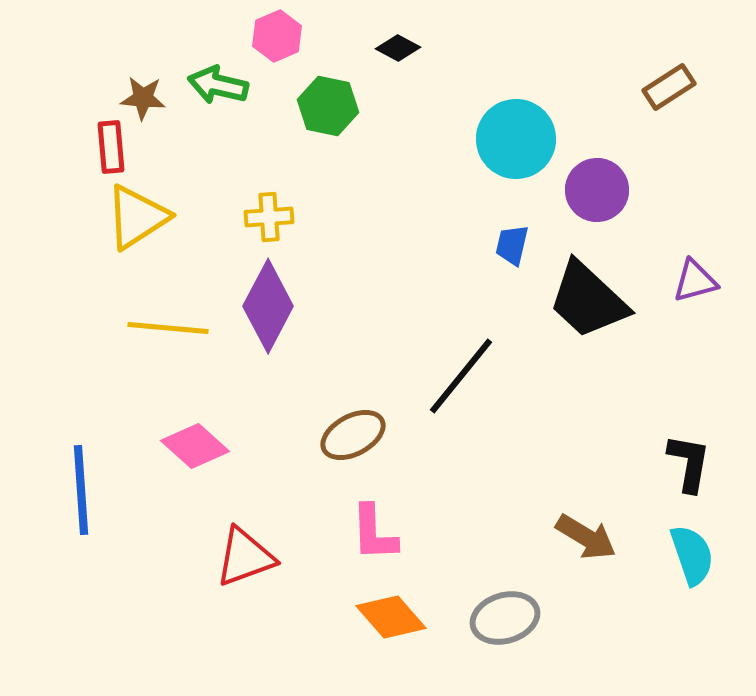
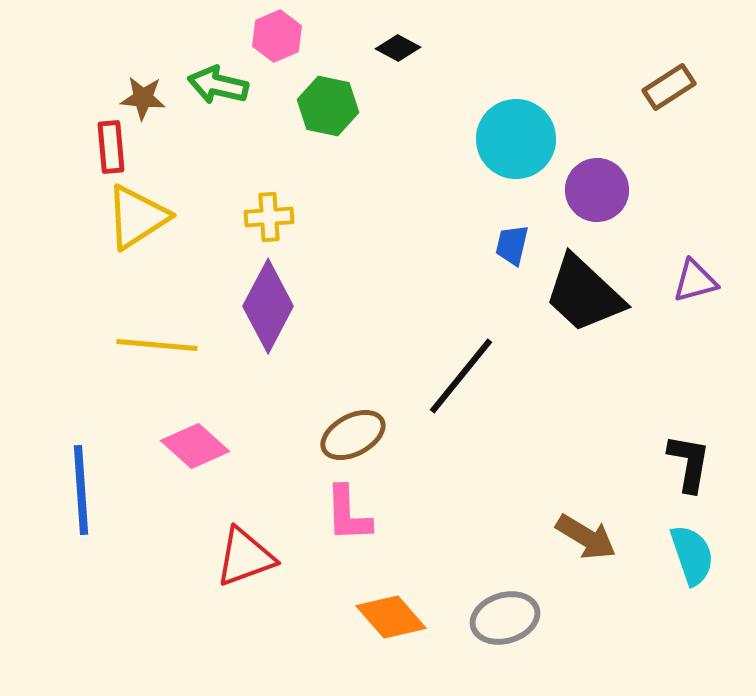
black trapezoid: moved 4 px left, 6 px up
yellow line: moved 11 px left, 17 px down
pink L-shape: moved 26 px left, 19 px up
